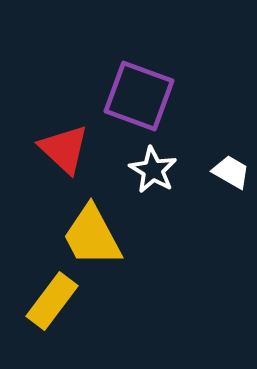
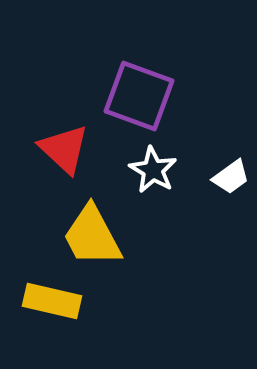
white trapezoid: moved 5 px down; rotated 114 degrees clockwise
yellow rectangle: rotated 66 degrees clockwise
